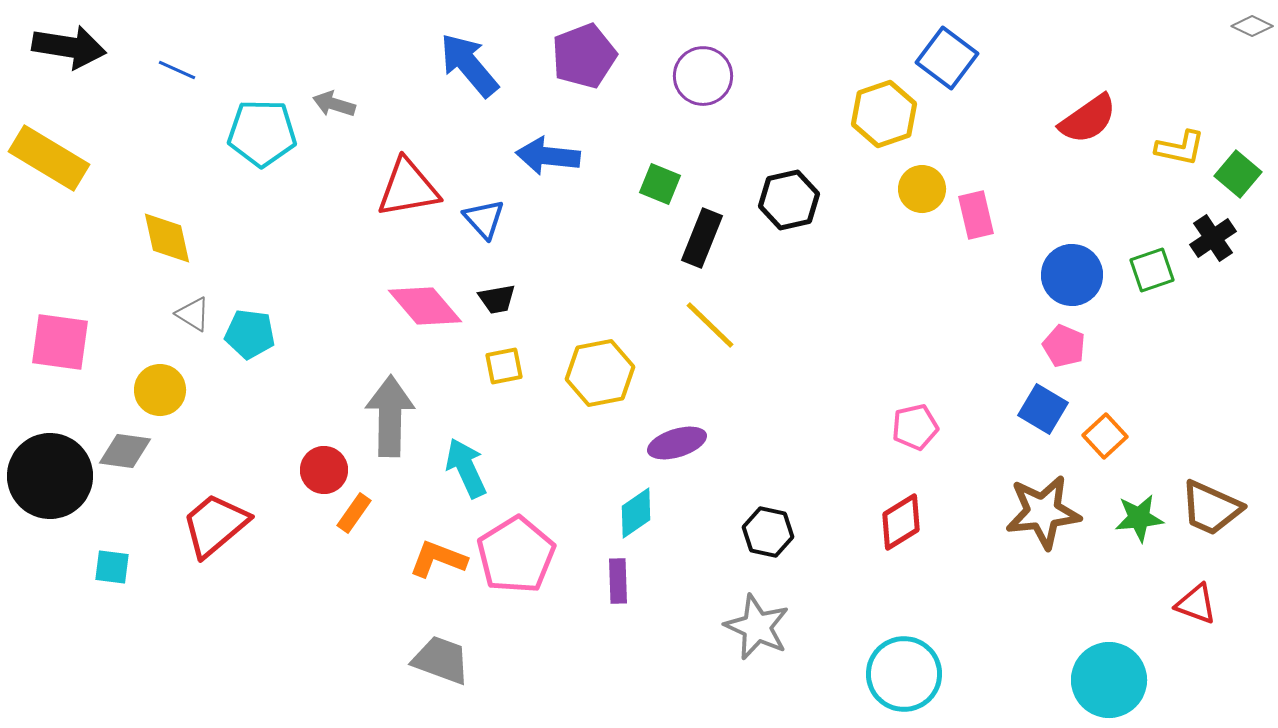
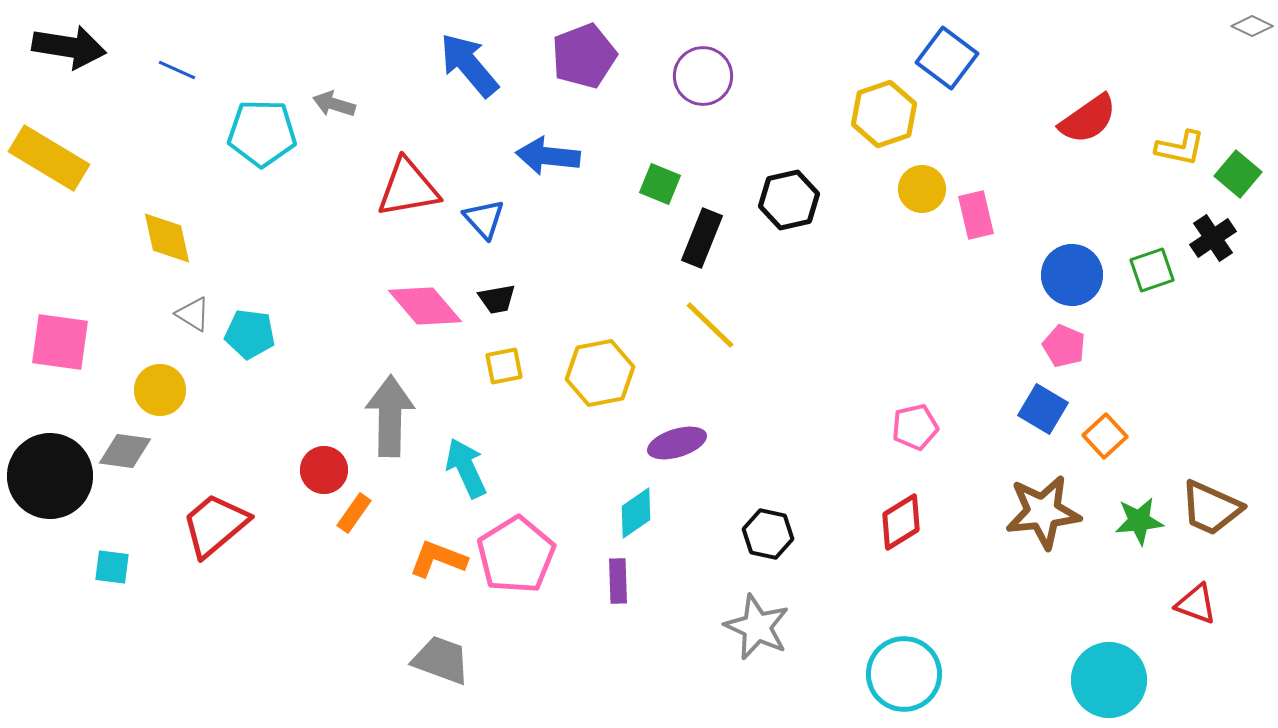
green star at (1139, 518): moved 3 px down
black hexagon at (768, 532): moved 2 px down
